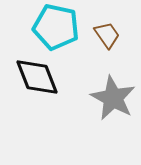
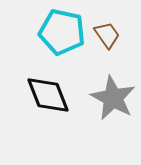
cyan pentagon: moved 6 px right, 5 px down
black diamond: moved 11 px right, 18 px down
